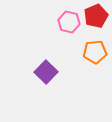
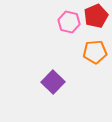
purple square: moved 7 px right, 10 px down
